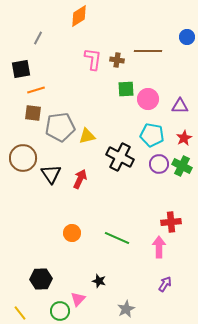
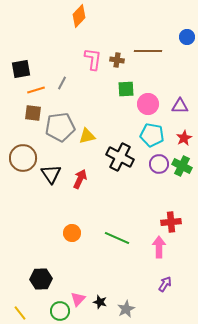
orange diamond: rotated 15 degrees counterclockwise
gray line: moved 24 px right, 45 px down
pink circle: moved 5 px down
black star: moved 1 px right, 21 px down
